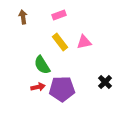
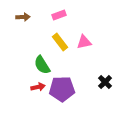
brown arrow: rotated 96 degrees clockwise
